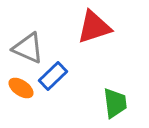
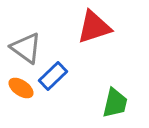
gray triangle: moved 2 px left; rotated 12 degrees clockwise
green trapezoid: rotated 20 degrees clockwise
